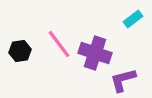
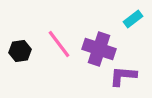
purple cross: moved 4 px right, 4 px up
purple L-shape: moved 4 px up; rotated 20 degrees clockwise
